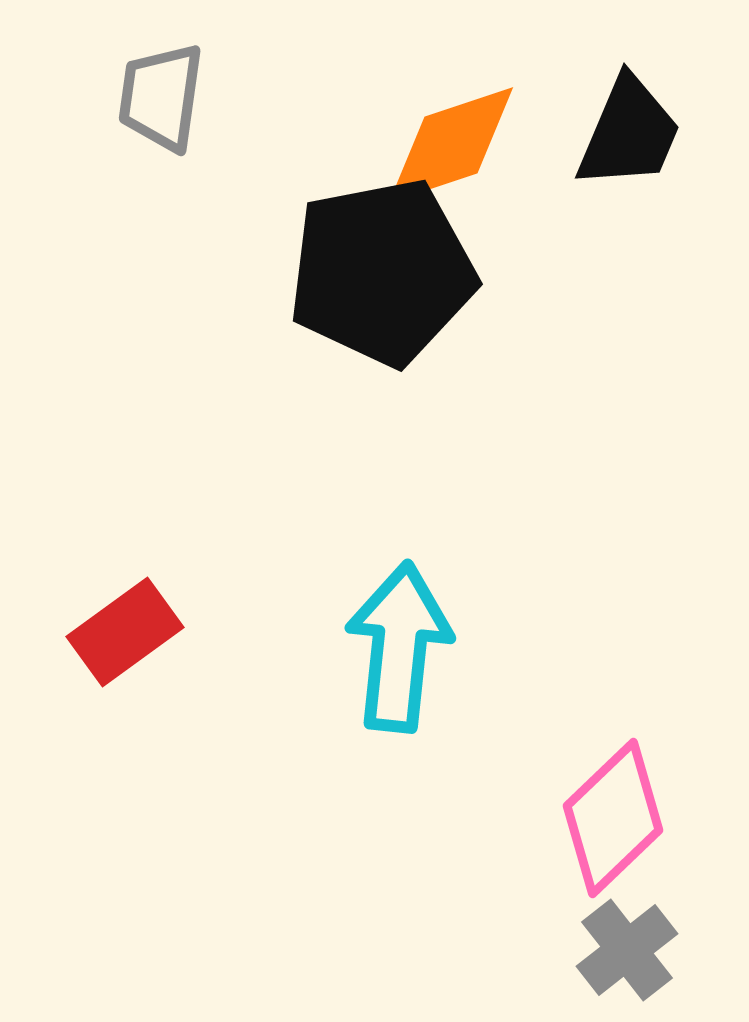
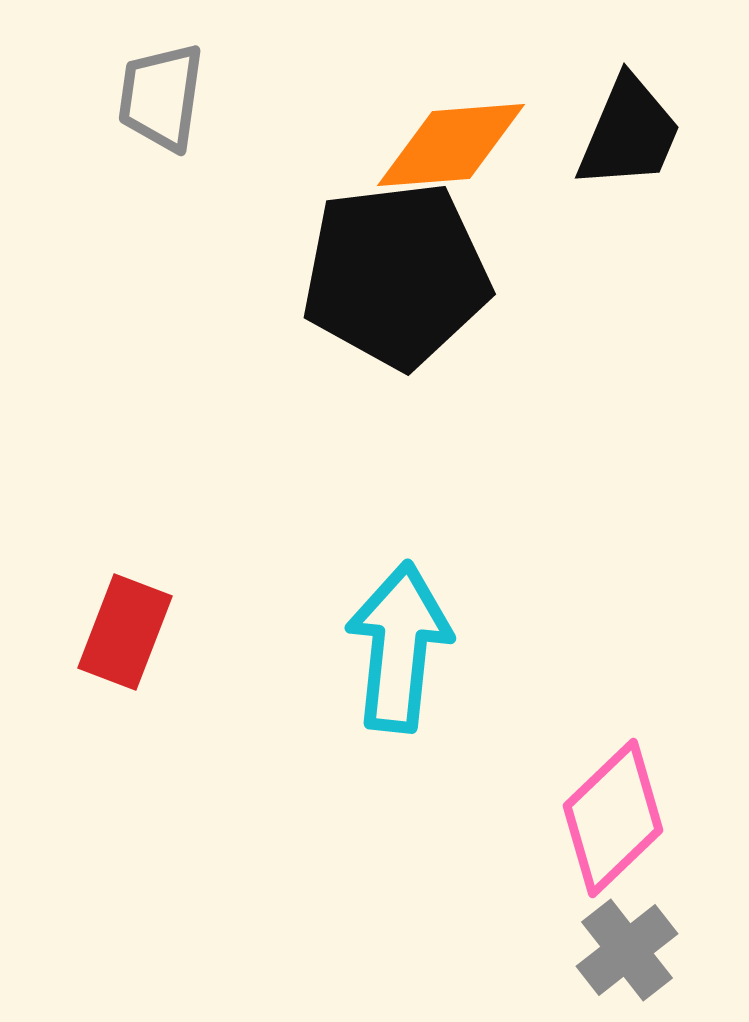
orange diamond: rotated 14 degrees clockwise
black pentagon: moved 14 px right, 3 px down; rotated 4 degrees clockwise
red rectangle: rotated 33 degrees counterclockwise
